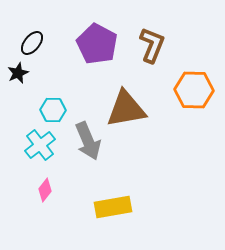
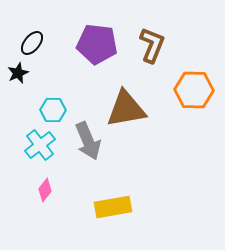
purple pentagon: rotated 21 degrees counterclockwise
